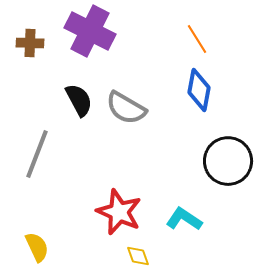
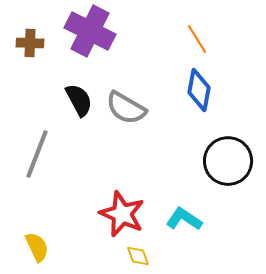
red star: moved 3 px right, 2 px down
